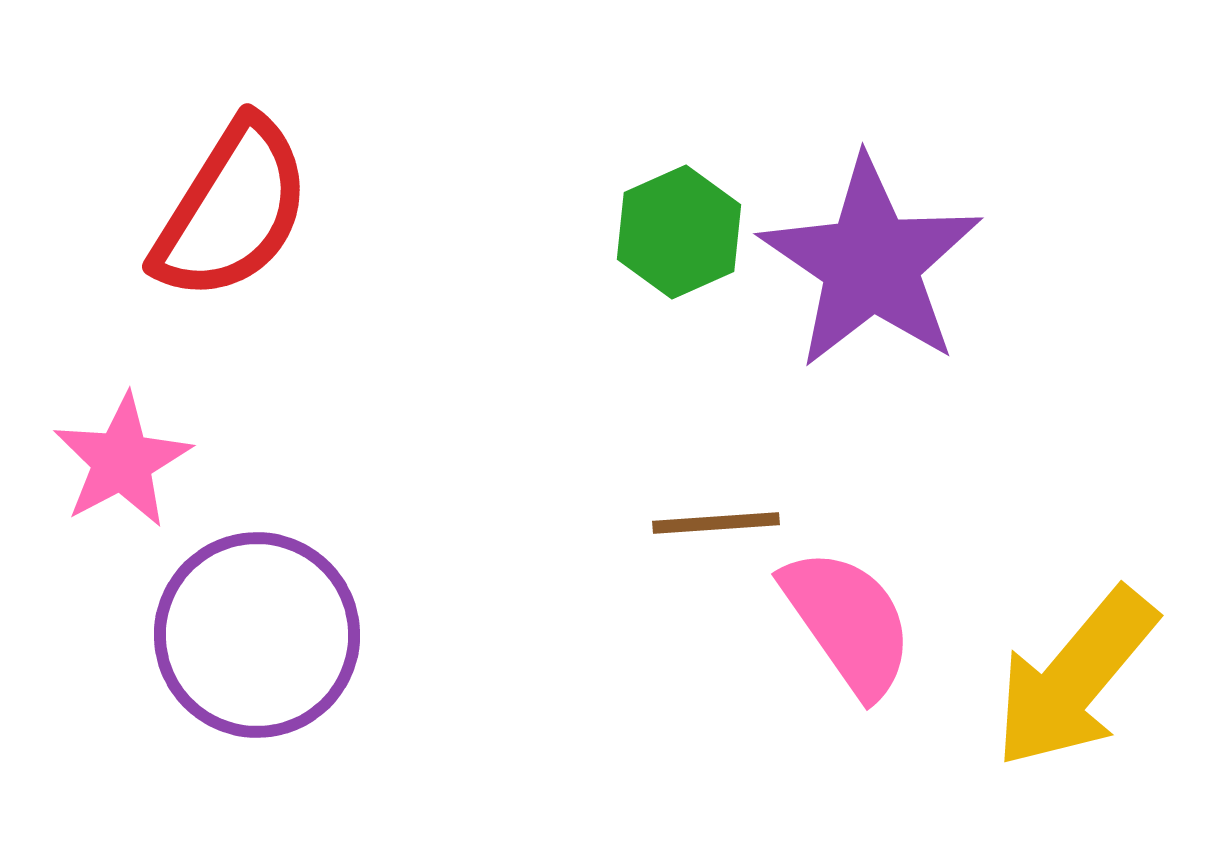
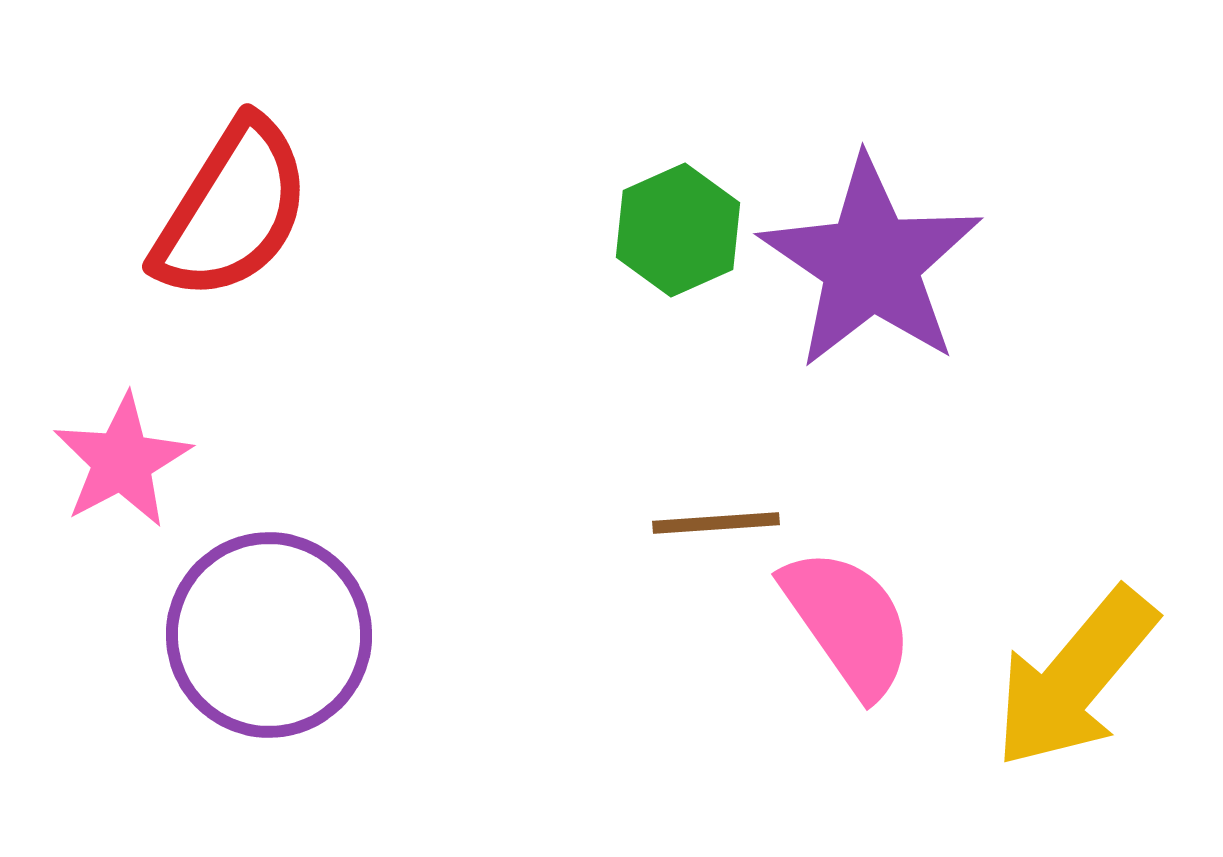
green hexagon: moved 1 px left, 2 px up
purple circle: moved 12 px right
